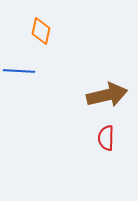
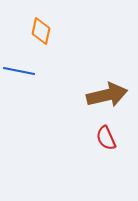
blue line: rotated 8 degrees clockwise
red semicircle: rotated 25 degrees counterclockwise
